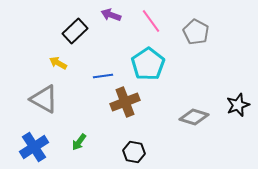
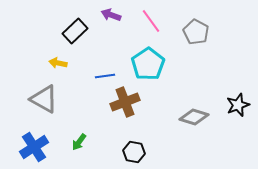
yellow arrow: rotated 18 degrees counterclockwise
blue line: moved 2 px right
